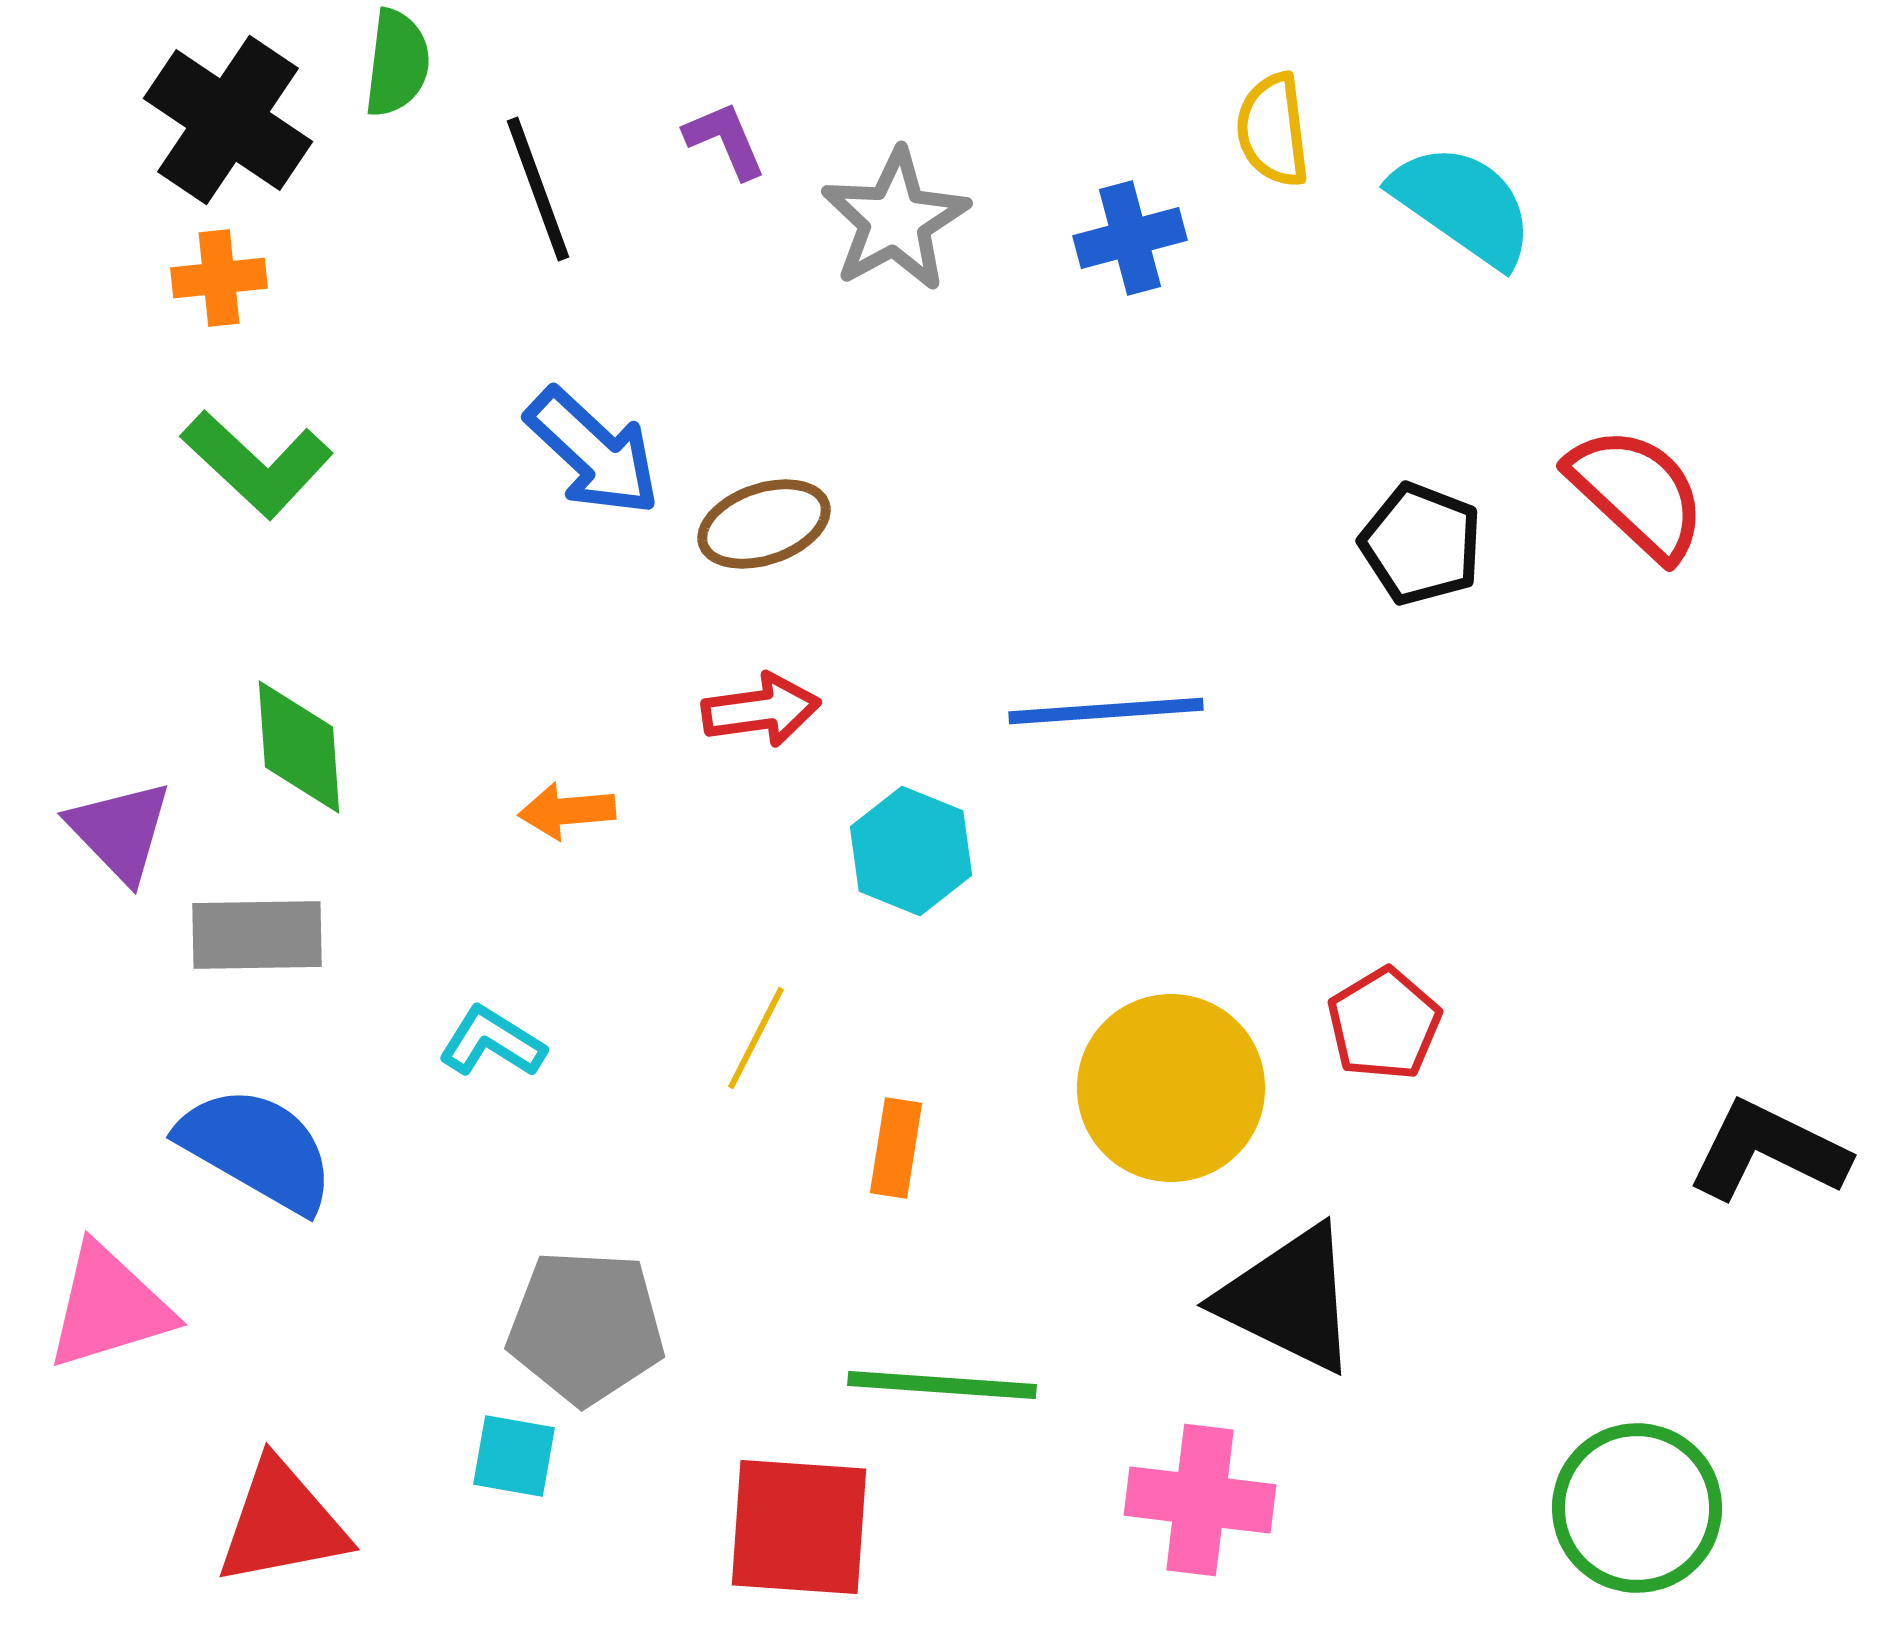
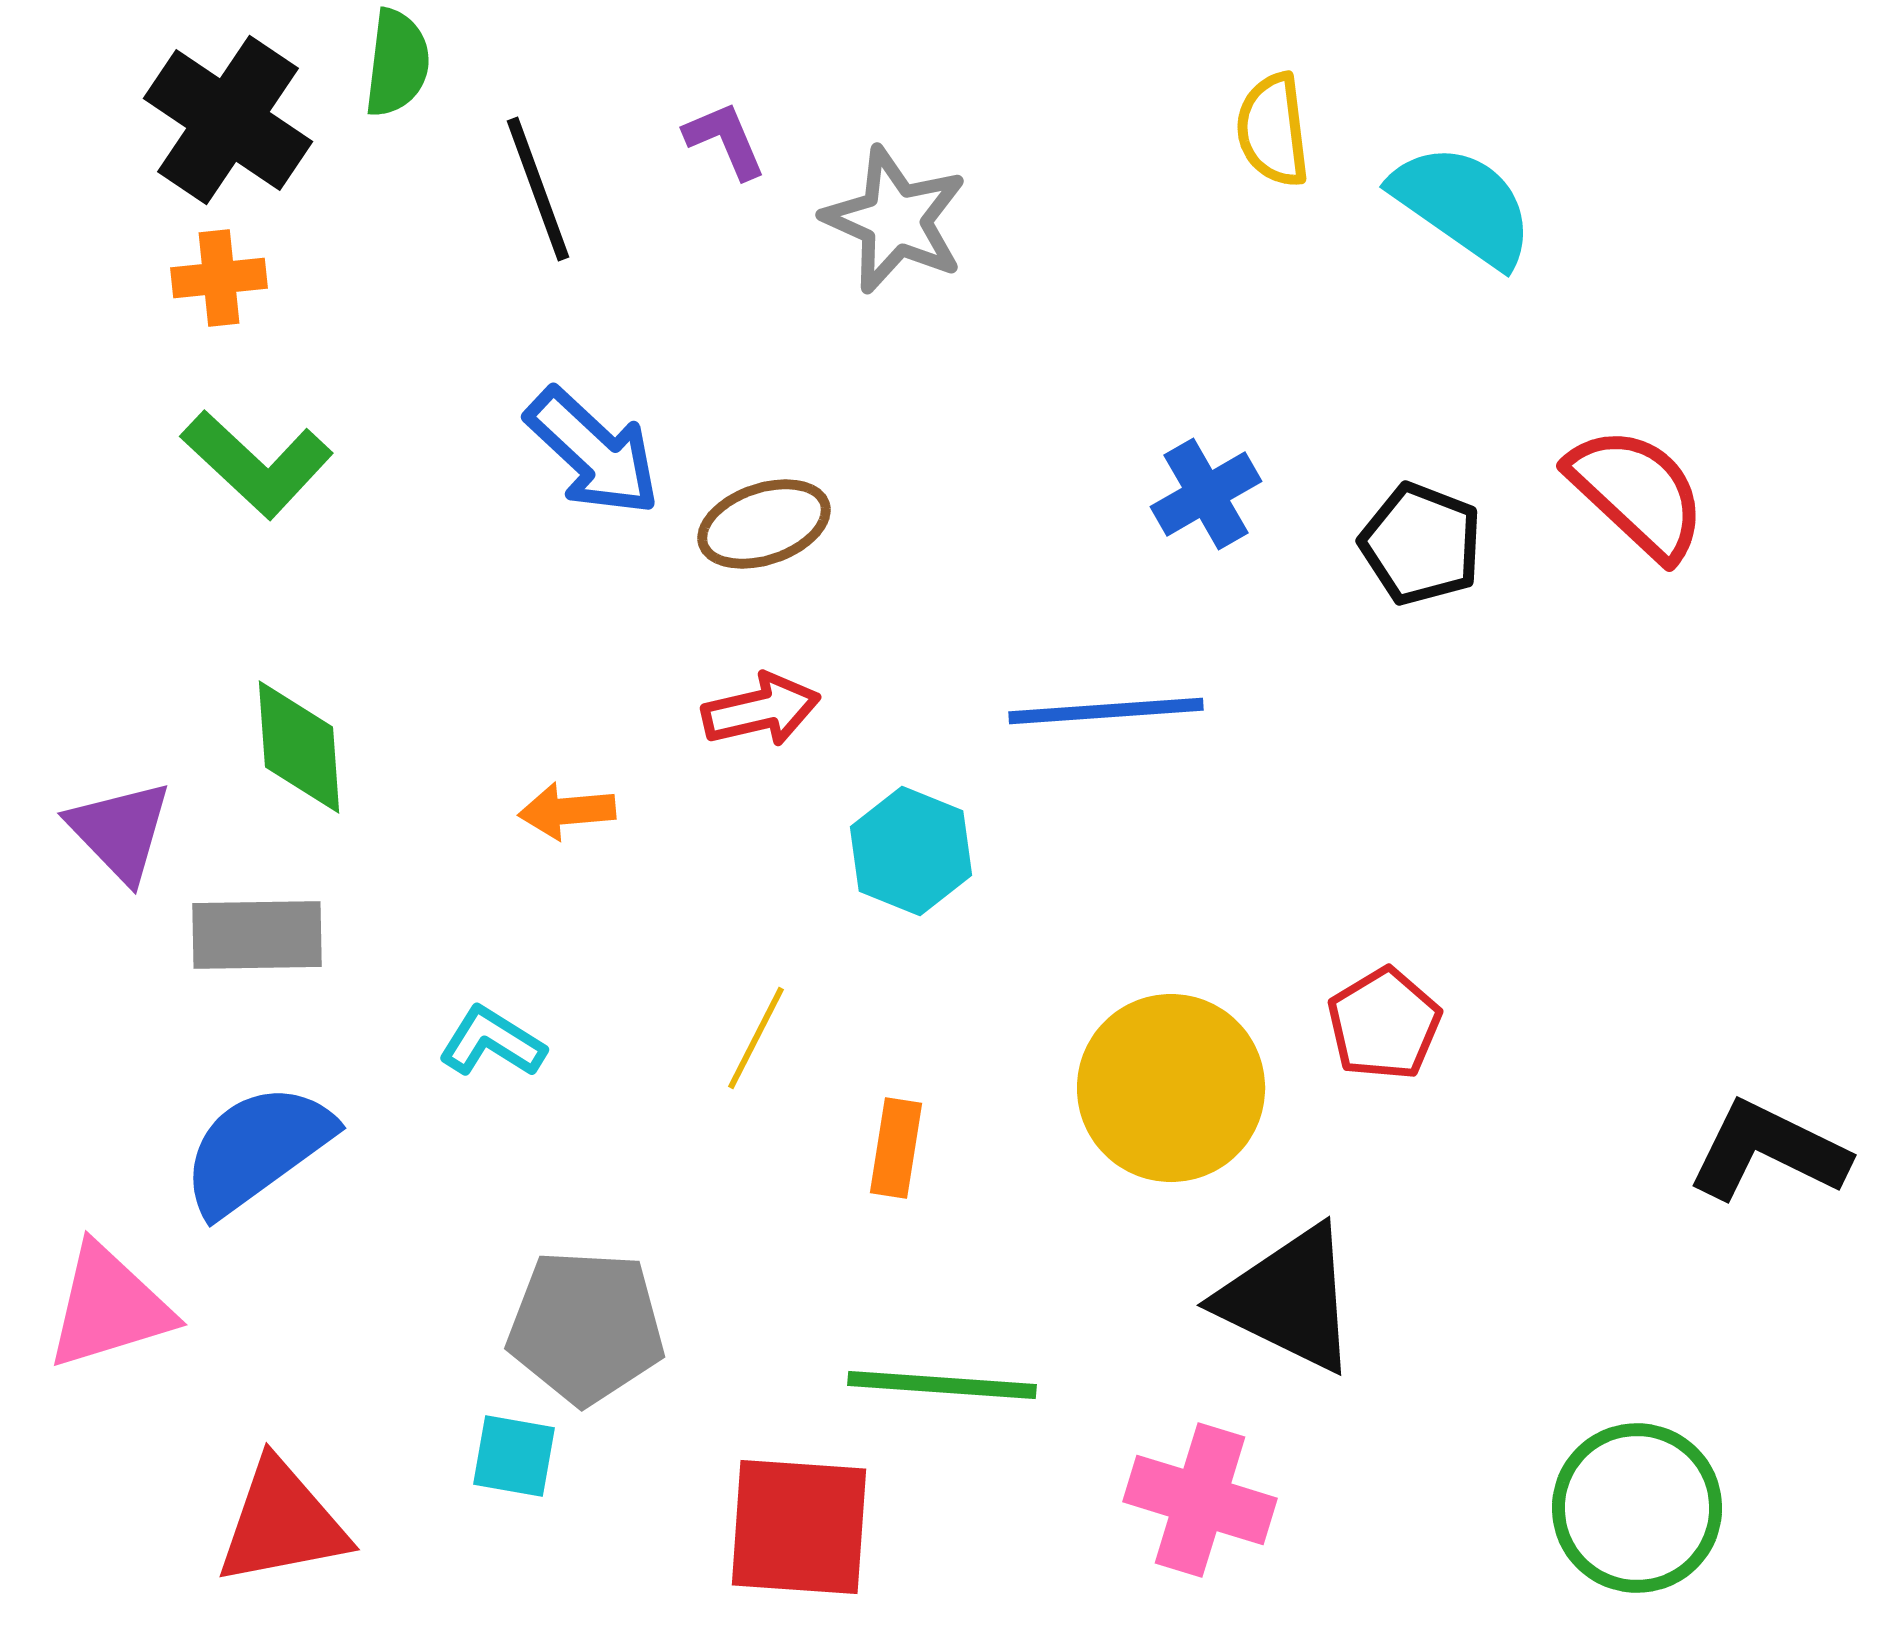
gray star: rotated 19 degrees counterclockwise
blue cross: moved 76 px right, 256 px down; rotated 15 degrees counterclockwise
red arrow: rotated 5 degrees counterclockwise
blue semicircle: rotated 66 degrees counterclockwise
pink cross: rotated 10 degrees clockwise
